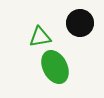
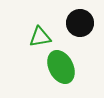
green ellipse: moved 6 px right
